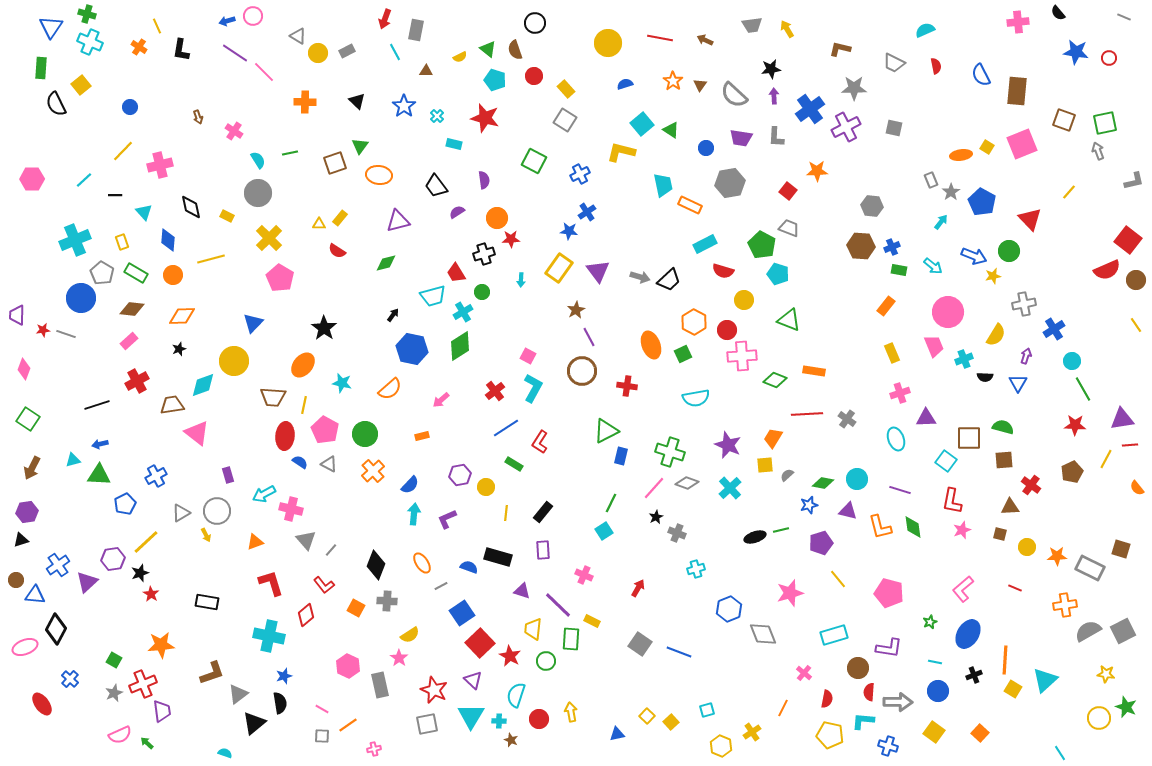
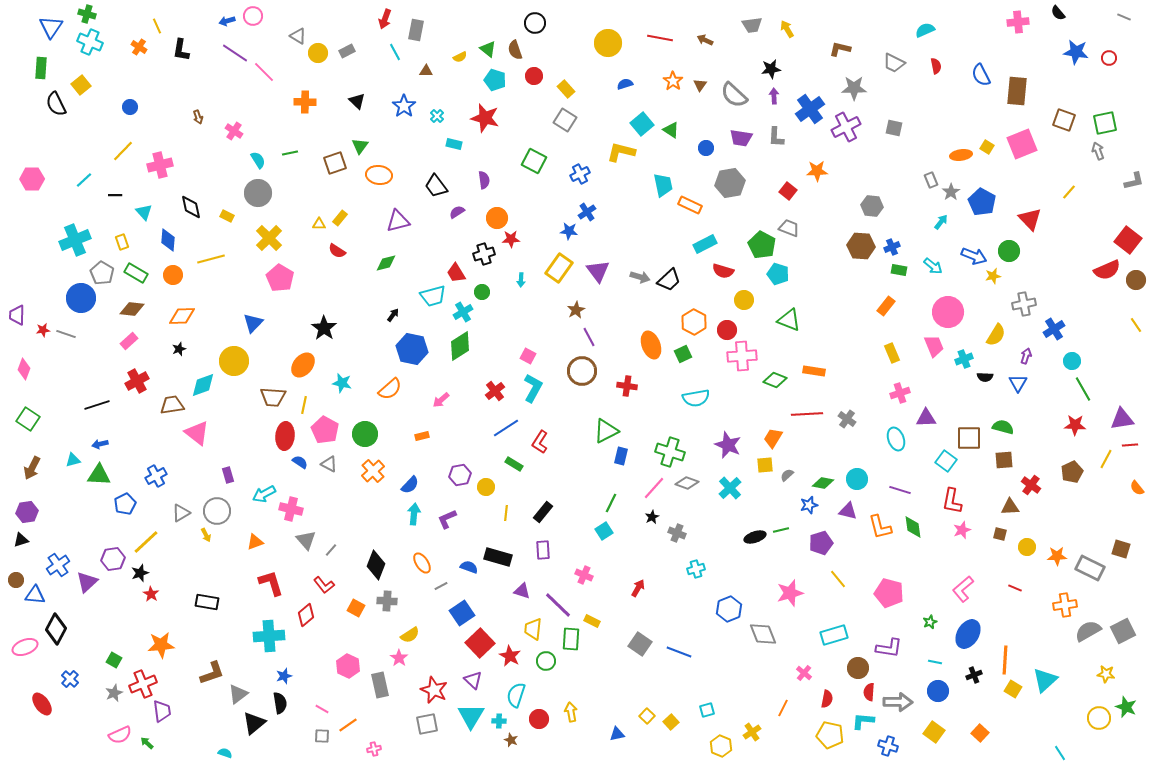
black star at (656, 517): moved 4 px left
cyan cross at (269, 636): rotated 16 degrees counterclockwise
